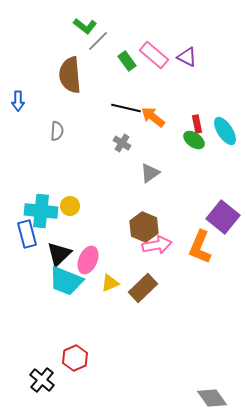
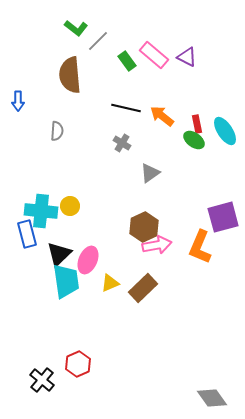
green L-shape: moved 9 px left, 2 px down
orange arrow: moved 9 px right, 1 px up
purple square: rotated 36 degrees clockwise
brown hexagon: rotated 12 degrees clockwise
cyan trapezoid: rotated 120 degrees counterclockwise
red hexagon: moved 3 px right, 6 px down
